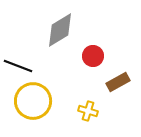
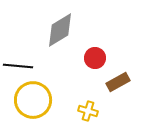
red circle: moved 2 px right, 2 px down
black line: rotated 16 degrees counterclockwise
yellow circle: moved 1 px up
